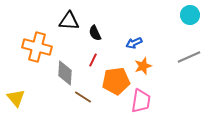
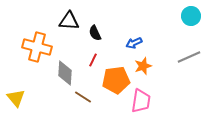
cyan circle: moved 1 px right, 1 px down
orange pentagon: moved 1 px up
